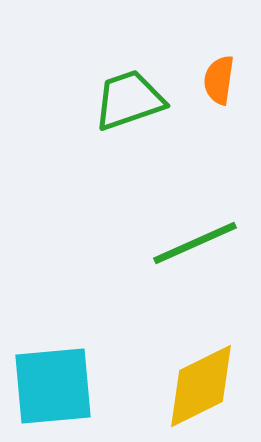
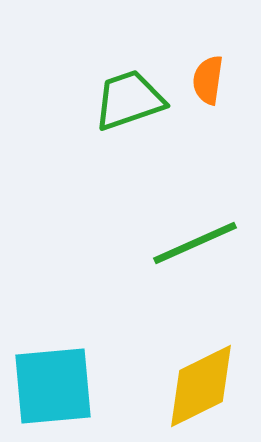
orange semicircle: moved 11 px left
